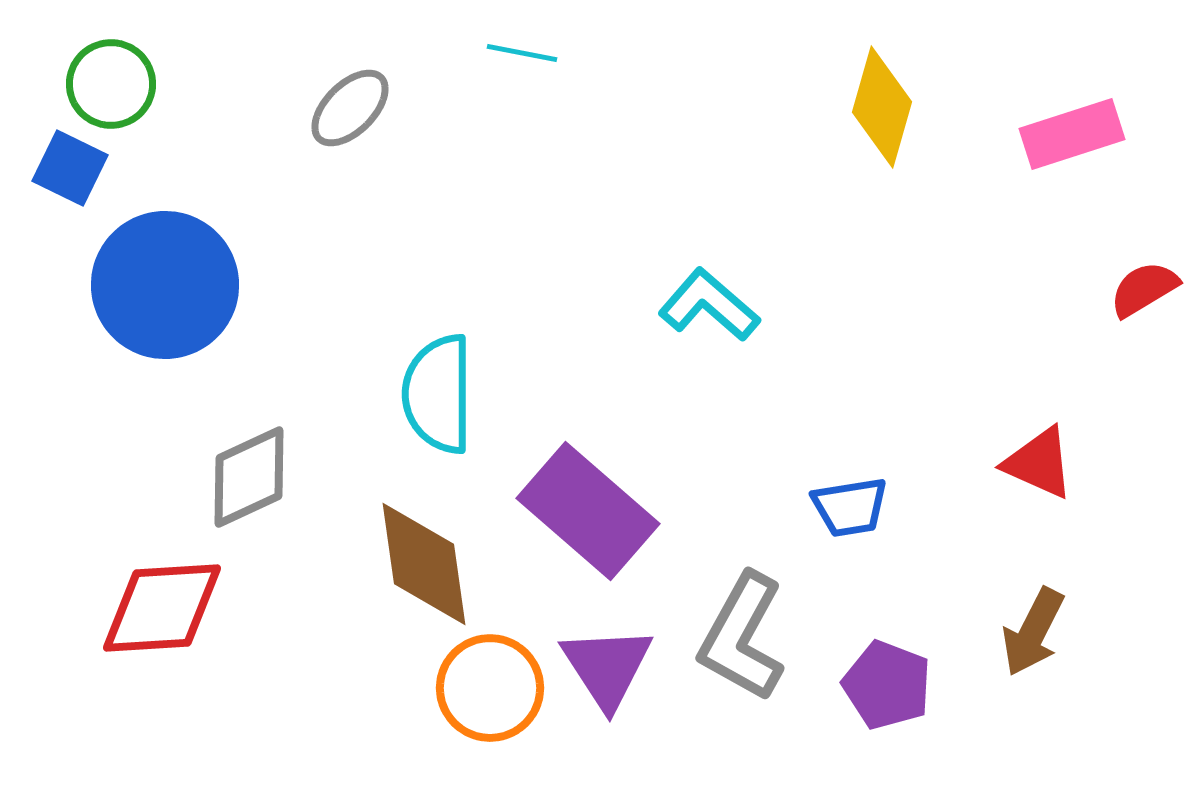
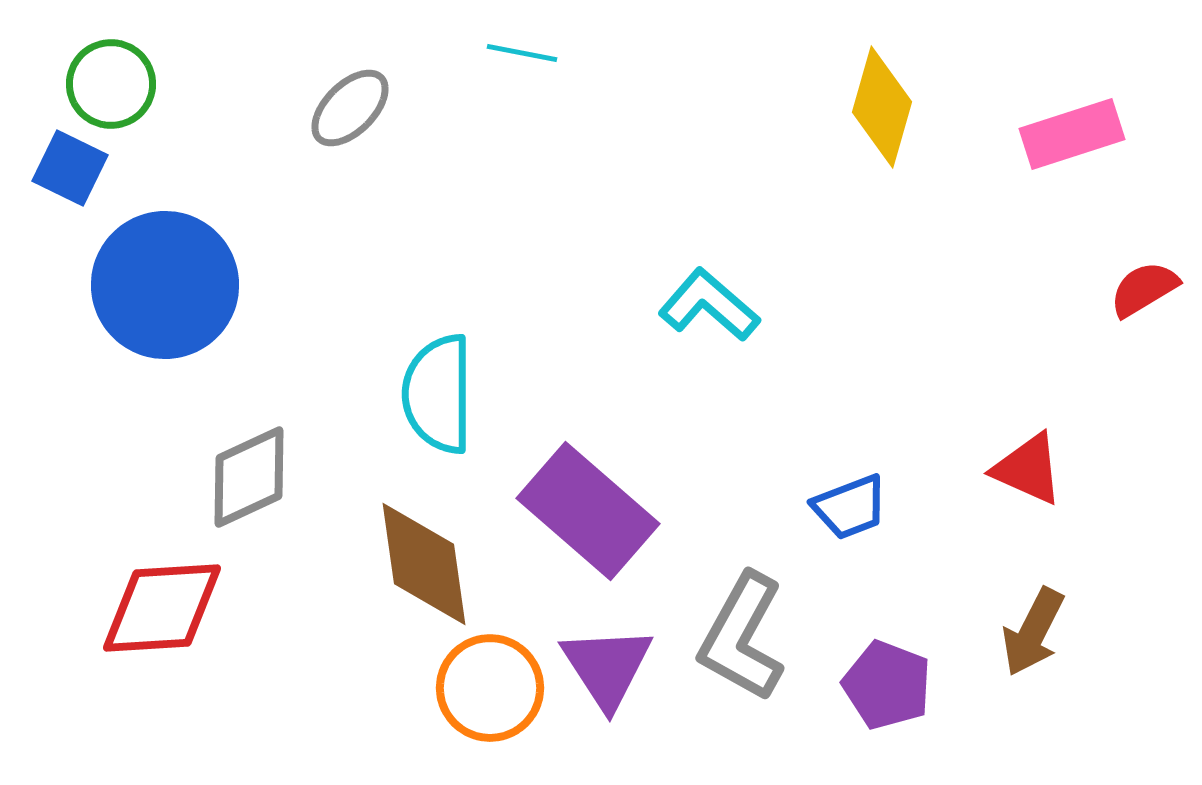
red triangle: moved 11 px left, 6 px down
blue trapezoid: rotated 12 degrees counterclockwise
